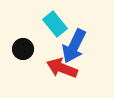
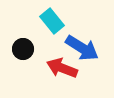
cyan rectangle: moved 3 px left, 3 px up
blue arrow: moved 8 px right, 2 px down; rotated 84 degrees counterclockwise
